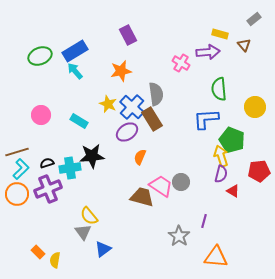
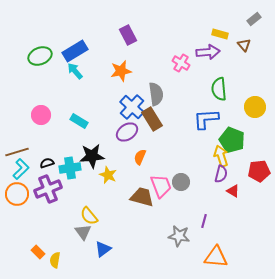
yellow star at (108, 104): moved 71 px down
pink trapezoid at (161, 186): rotated 35 degrees clockwise
gray star at (179, 236): rotated 25 degrees counterclockwise
